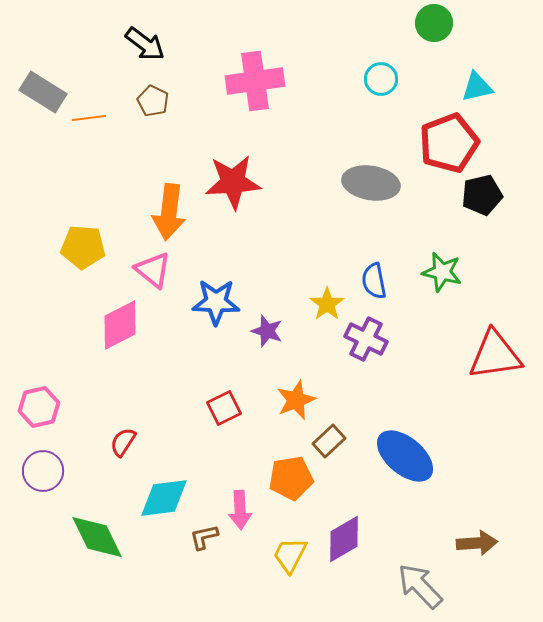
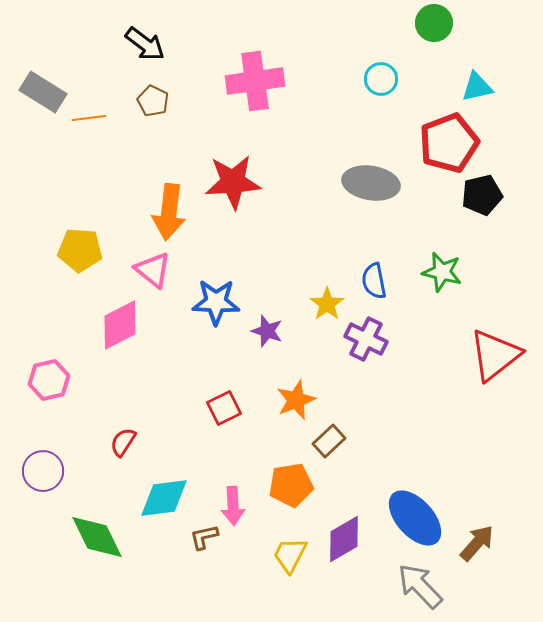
yellow pentagon: moved 3 px left, 3 px down
red triangle: rotated 30 degrees counterclockwise
pink hexagon: moved 10 px right, 27 px up
blue ellipse: moved 10 px right, 62 px down; rotated 8 degrees clockwise
orange pentagon: moved 7 px down
pink arrow: moved 7 px left, 4 px up
brown arrow: rotated 45 degrees counterclockwise
